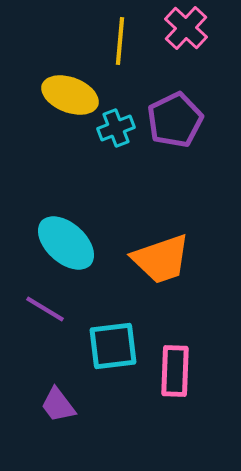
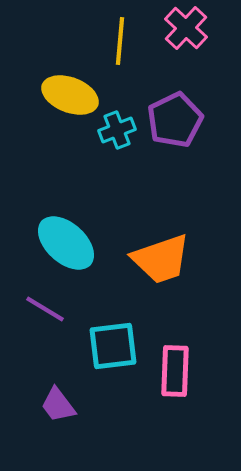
cyan cross: moved 1 px right, 2 px down
